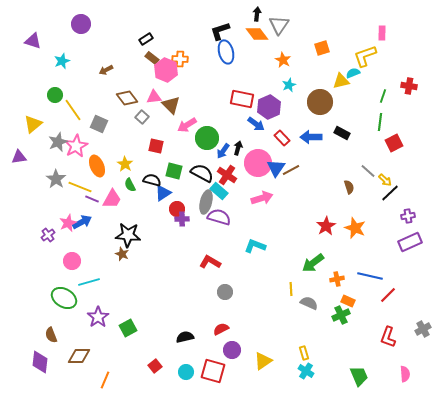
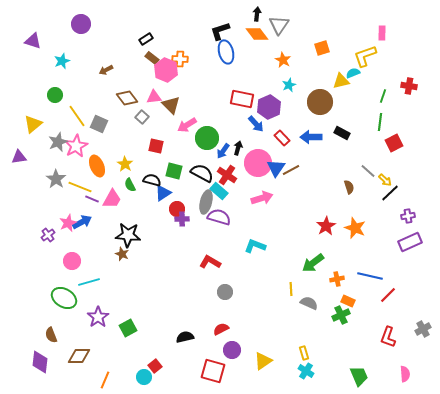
yellow line at (73, 110): moved 4 px right, 6 px down
blue arrow at (256, 124): rotated 12 degrees clockwise
cyan circle at (186, 372): moved 42 px left, 5 px down
